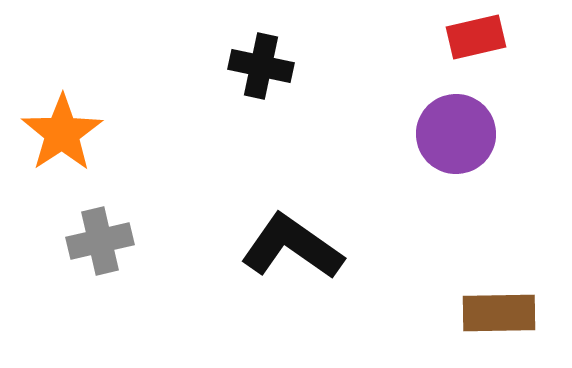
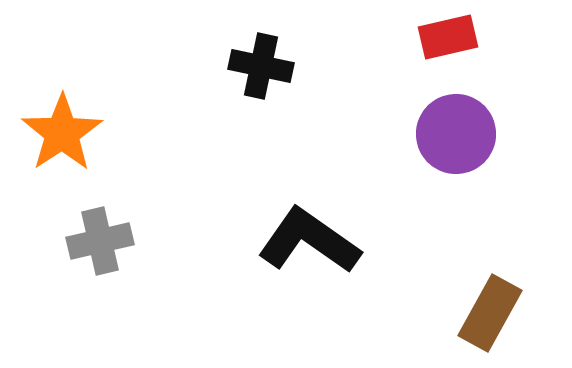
red rectangle: moved 28 px left
black L-shape: moved 17 px right, 6 px up
brown rectangle: moved 9 px left; rotated 60 degrees counterclockwise
